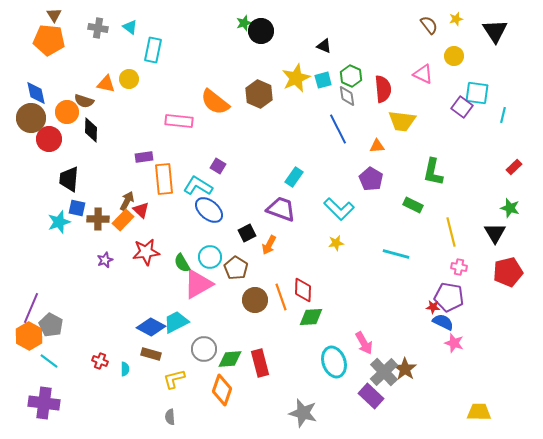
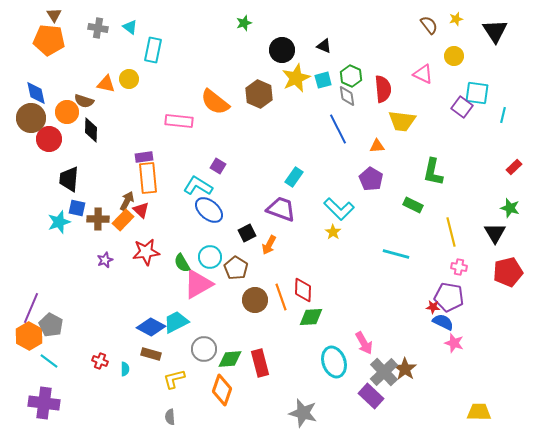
black circle at (261, 31): moved 21 px right, 19 px down
orange rectangle at (164, 179): moved 16 px left, 1 px up
yellow star at (336, 243): moved 3 px left, 11 px up; rotated 28 degrees counterclockwise
